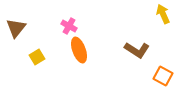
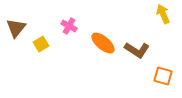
orange ellipse: moved 24 px right, 7 px up; rotated 30 degrees counterclockwise
yellow square: moved 4 px right, 13 px up
orange square: rotated 12 degrees counterclockwise
